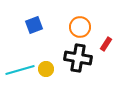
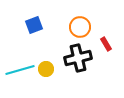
red rectangle: rotated 64 degrees counterclockwise
black cross: rotated 24 degrees counterclockwise
